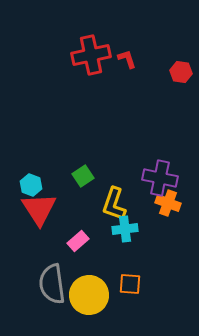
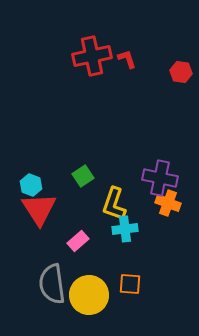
red cross: moved 1 px right, 1 px down
